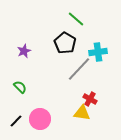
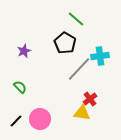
cyan cross: moved 2 px right, 4 px down
red cross: rotated 24 degrees clockwise
